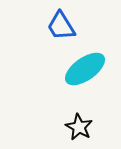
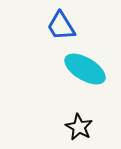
cyan ellipse: rotated 66 degrees clockwise
